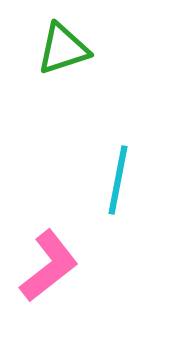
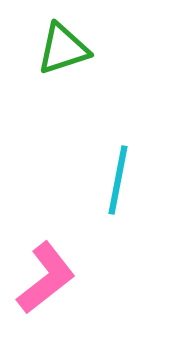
pink L-shape: moved 3 px left, 12 px down
